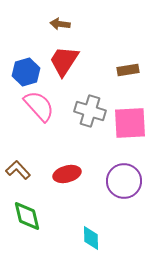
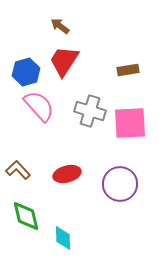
brown arrow: moved 2 px down; rotated 30 degrees clockwise
purple circle: moved 4 px left, 3 px down
green diamond: moved 1 px left
cyan diamond: moved 28 px left
